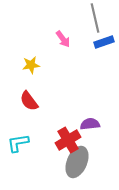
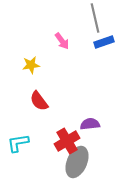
pink arrow: moved 1 px left, 2 px down
red semicircle: moved 10 px right
red cross: moved 1 px left, 1 px down
